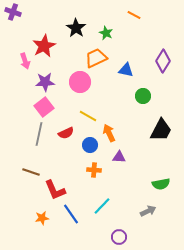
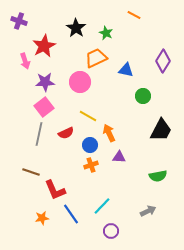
purple cross: moved 6 px right, 9 px down
orange cross: moved 3 px left, 5 px up; rotated 24 degrees counterclockwise
green semicircle: moved 3 px left, 8 px up
purple circle: moved 8 px left, 6 px up
